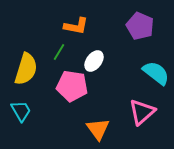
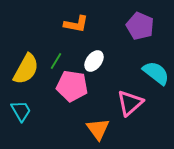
orange L-shape: moved 2 px up
green line: moved 3 px left, 9 px down
yellow semicircle: rotated 12 degrees clockwise
pink triangle: moved 12 px left, 9 px up
